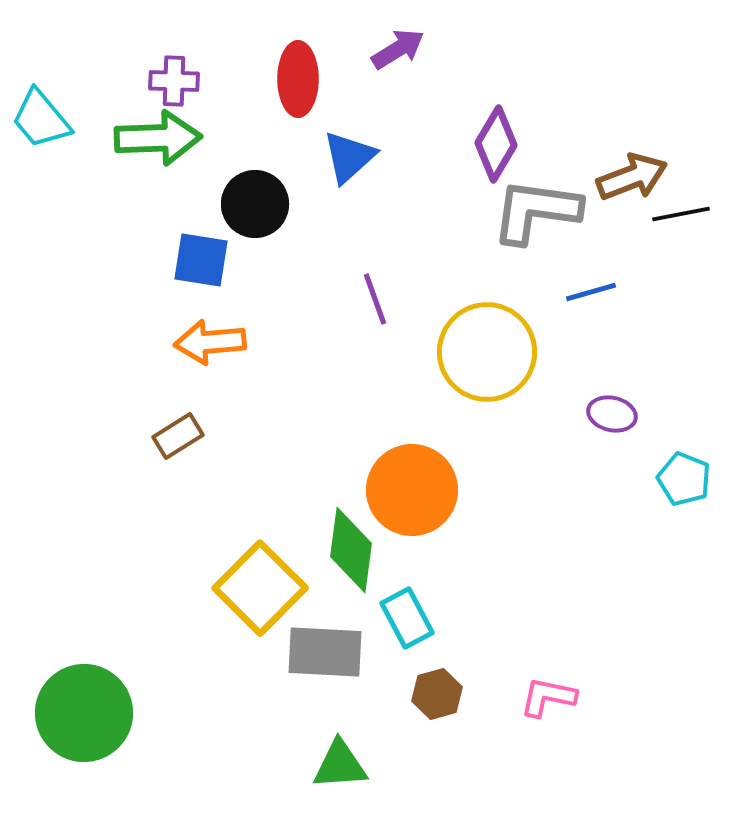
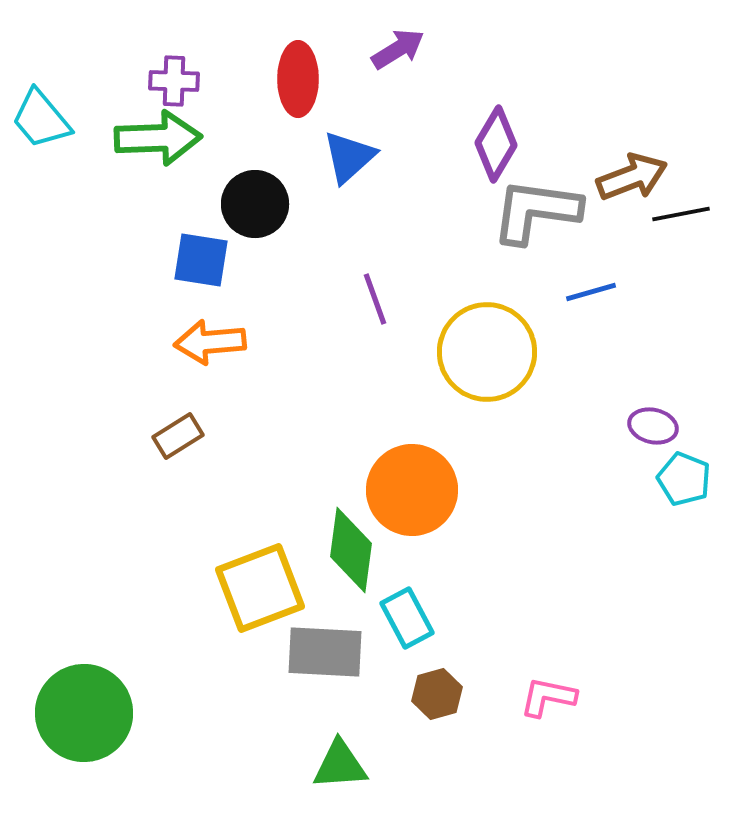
purple ellipse: moved 41 px right, 12 px down
yellow square: rotated 24 degrees clockwise
